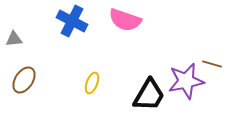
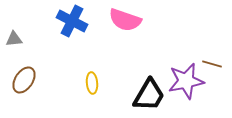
yellow ellipse: rotated 25 degrees counterclockwise
